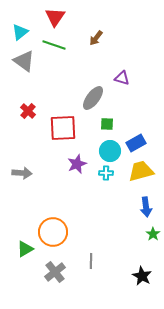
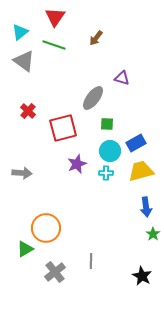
red square: rotated 12 degrees counterclockwise
orange circle: moved 7 px left, 4 px up
